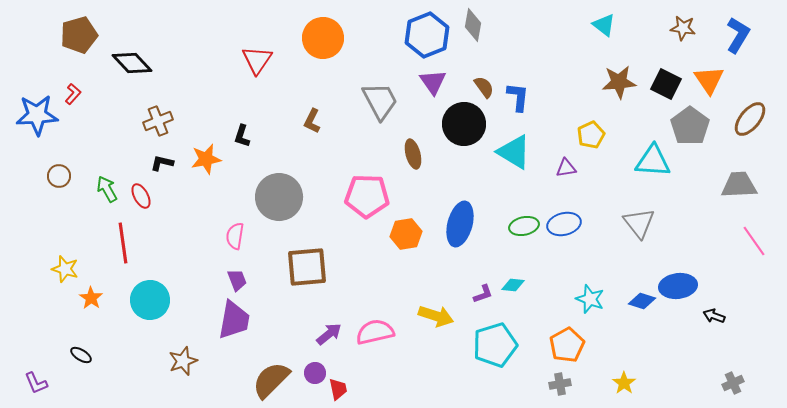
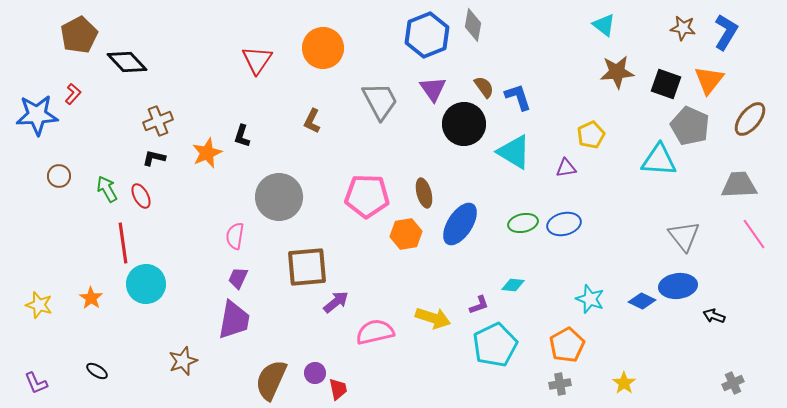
brown pentagon at (79, 35): rotated 12 degrees counterclockwise
blue L-shape at (738, 35): moved 12 px left, 3 px up
orange circle at (323, 38): moved 10 px down
black diamond at (132, 63): moved 5 px left, 1 px up
orange triangle at (709, 80): rotated 12 degrees clockwise
purple triangle at (433, 82): moved 7 px down
brown star at (619, 82): moved 2 px left, 10 px up
black square at (666, 84): rotated 8 degrees counterclockwise
blue L-shape at (518, 97): rotated 24 degrees counterclockwise
gray pentagon at (690, 126): rotated 12 degrees counterclockwise
brown ellipse at (413, 154): moved 11 px right, 39 px down
orange star at (206, 159): moved 1 px right, 6 px up; rotated 12 degrees counterclockwise
cyan triangle at (653, 161): moved 6 px right, 1 px up
black L-shape at (162, 163): moved 8 px left, 5 px up
gray triangle at (639, 223): moved 45 px right, 13 px down
blue ellipse at (460, 224): rotated 18 degrees clockwise
green ellipse at (524, 226): moved 1 px left, 3 px up
pink line at (754, 241): moved 7 px up
yellow star at (65, 269): moved 26 px left, 36 px down
purple trapezoid at (237, 280): moved 1 px right, 2 px up; rotated 135 degrees counterclockwise
purple L-shape at (483, 294): moved 4 px left, 11 px down
cyan circle at (150, 300): moved 4 px left, 16 px up
blue diamond at (642, 301): rotated 8 degrees clockwise
yellow arrow at (436, 316): moved 3 px left, 2 px down
purple arrow at (329, 334): moved 7 px right, 32 px up
cyan pentagon at (495, 345): rotated 9 degrees counterclockwise
black ellipse at (81, 355): moved 16 px right, 16 px down
brown semicircle at (271, 380): rotated 21 degrees counterclockwise
